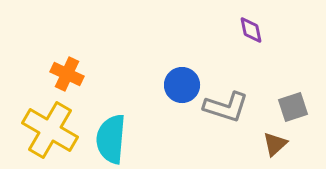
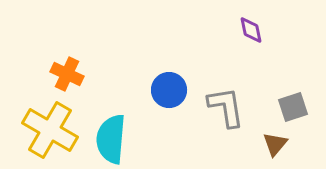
blue circle: moved 13 px left, 5 px down
gray L-shape: rotated 117 degrees counterclockwise
brown triangle: rotated 8 degrees counterclockwise
